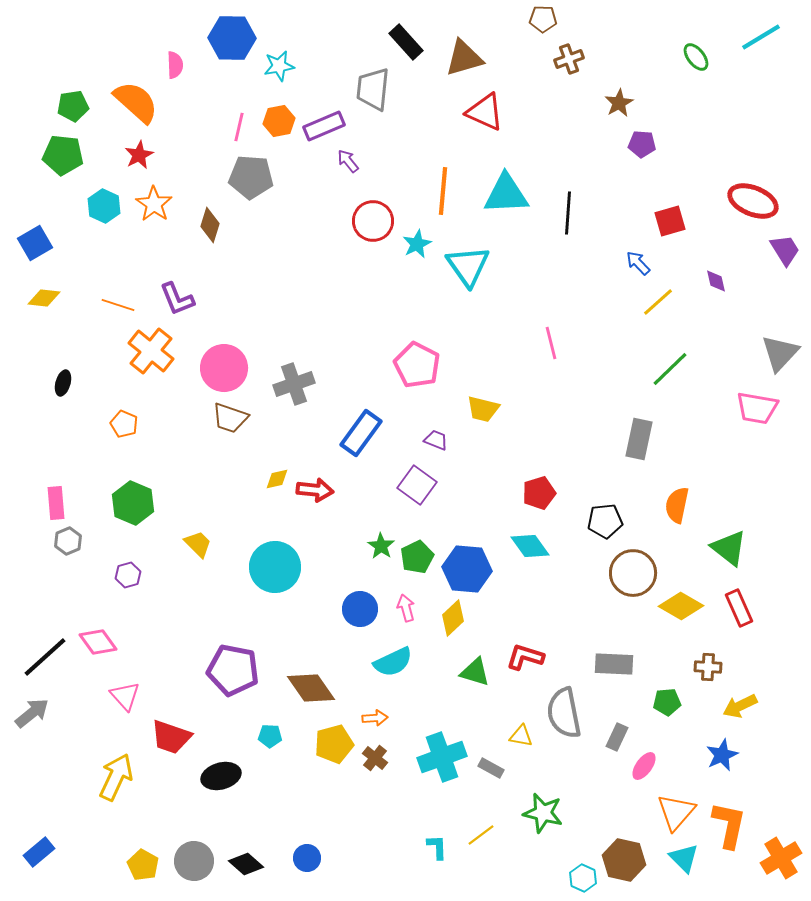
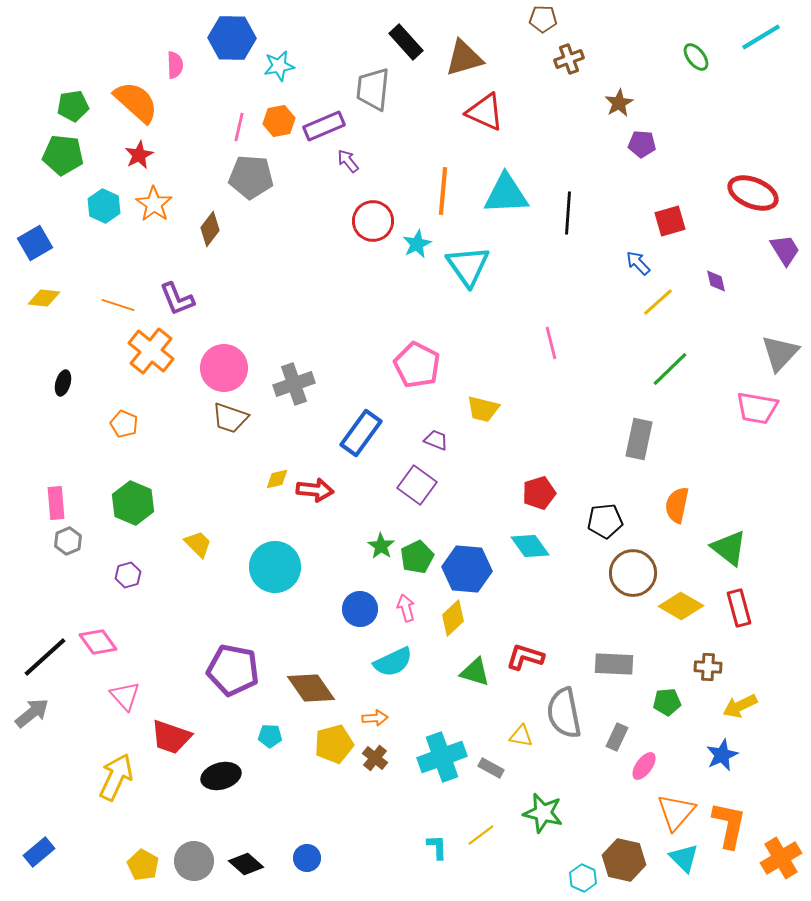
red ellipse at (753, 201): moved 8 px up
brown diamond at (210, 225): moved 4 px down; rotated 20 degrees clockwise
red rectangle at (739, 608): rotated 9 degrees clockwise
